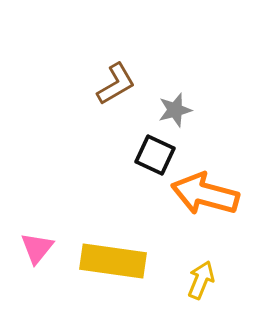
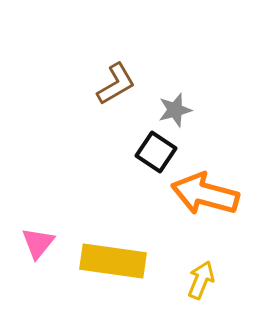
black square: moved 1 px right, 3 px up; rotated 9 degrees clockwise
pink triangle: moved 1 px right, 5 px up
